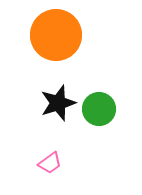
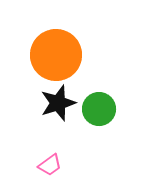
orange circle: moved 20 px down
pink trapezoid: moved 2 px down
